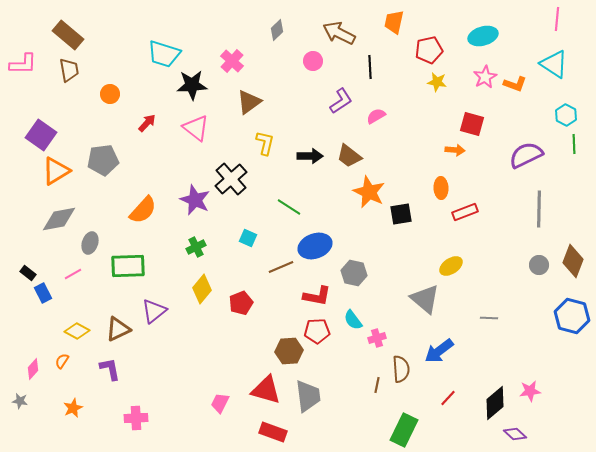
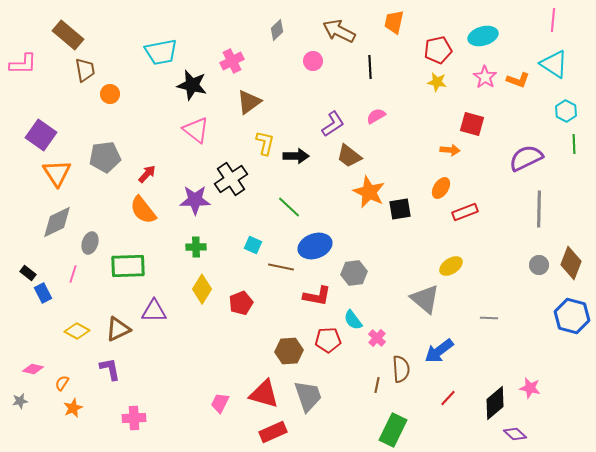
pink line at (557, 19): moved 4 px left, 1 px down
brown arrow at (339, 33): moved 2 px up
red pentagon at (429, 50): moved 9 px right
cyan trapezoid at (164, 54): moved 3 px left, 2 px up; rotated 28 degrees counterclockwise
pink cross at (232, 61): rotated 20 degrees clockwise
brown trapezoid at (69, 70): moved 16 px right
pink star at (485, 77): rotated 10 degrees counterclockwise
orange L-shape at (515, 84): moved 3 px right, 4 px up
black star at (192, 85): rotated 16 degrees clockwise
purple L-shape at (341, 101): moved 8 px left, 23 px down
cyan hexagon at (566, 115): moved 4 px up
red arrow at (147, 123): moved 51 px down
pink triangle at (196, 128): moved 2 px down
orange arrow at (455, 150): moved 5 px left
purple semicircle at (526, 155): moved 3 px down
black arrow at (310, 156): moved 14 px left
gray pentagon at (103, 160): moved 2 px right, 3 px up
orange triangle at (56, 171): moved 1 px right, 2 px down; rotated 32 degrees counterclockwise
black cross at (231, 179): rotated 8 degrees clockwise
orange ellipse at (441, 188): rotated 35 degrees clockwise
purple star at (195, 200): rotated 24 degrees counterclockwise
green line at (289, 207): rotated 10 degrees clockwise
orange semicircle at (143, 210): rotated 100 degrees clockwise
black square at (401, 214): moved 1 px left, 5 px up
gray diamond at (59, 219): moved 2 px left, 3 px down; rotated 15 degrees counterclockwise
cyan square at (248, 238): moved 5 px right, 7 px down
green cross at (196, 247): rotated 24 degrees clockwise
brown diamond at (573, 261): moved 2 px left, 2 px down
brown line at (281, 267): rotated 35 degrees clockwise
gray hexagon at (354, 273): rotated 20 degrees counterclockwise
pink line at (73, 274): rotated 42 degrees counterclockwise
yellow diamond at (202, 289): rotated 8 degrees counterclockwise
purple triangle at (154, 311): rotated 40 degrees clockwise
red pentagon at (317, 331): moved 11 px right, 9 px down
pink cross at (377, 338): rotated 30 degrees counterclockwise
orange semicircle at (62, 361): moved 22 px down
pink diamond at (33, 369): rotated 60 degrees clockwise
red triangle at (266, 390): moved 2 px left, 4 px down
pink star at (530, 391): moved 3 px up; rotated 20 degrees clockwise
gray trapezoid at (308, 396): rotated 12 degrees counterclockwise
gray star at (20, 401): rotated 21 degrees counterclockwise
pink cross at (136, 418): moved 2 px left
green rectangle at (404, 430): moved 11 px left
red rectangle at (273, 432): rotated 44 degrees counterclockwise
